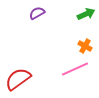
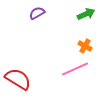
red semicircle: rotated 68 degrees clockwise
